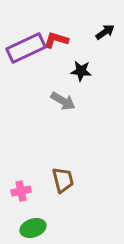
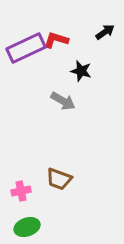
black star: rotated 10 degrees clockwise
brown trapezoid: moved 4 px left, 1 px up; rotated 124 degrees clockwise
green ellipse: moved 6 px left, 1 px up
